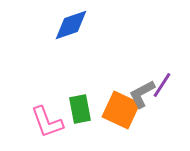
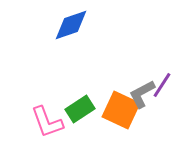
green rectangle: rotated 68 degrees clockwise
